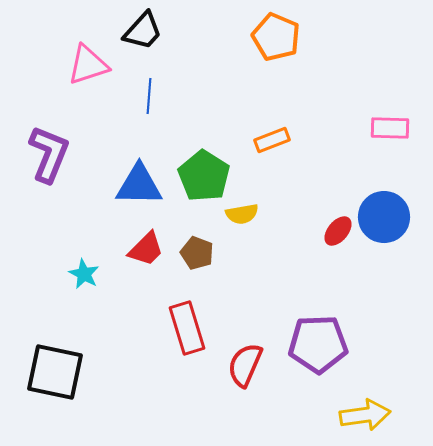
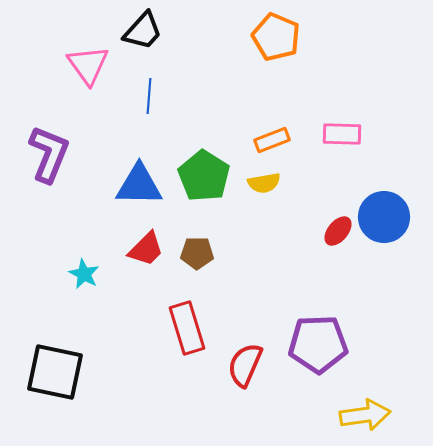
pink triangle: rotated 48 degrees counterclockwise
pink rectangle: moved 48 px left, 6 px down
yellow semicircle: moved 22 px right, 31 px up
brown pentagon: rotated 20 degrees counterclockwise
